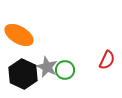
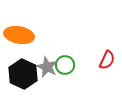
orange ellipse: rotated 20 degrees counterclockwise
green circle: moved 5 px up
